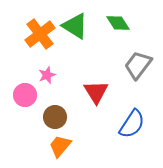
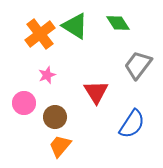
pink circle: moved 1 px left, 8 px down
